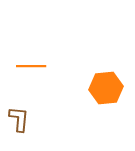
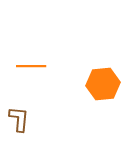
orange hexagon: moved 3 px left, 4 px up
